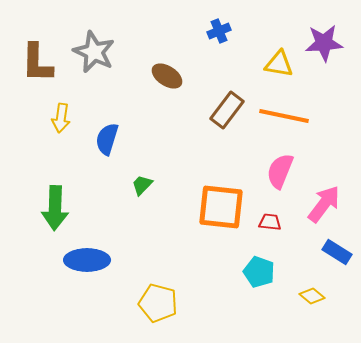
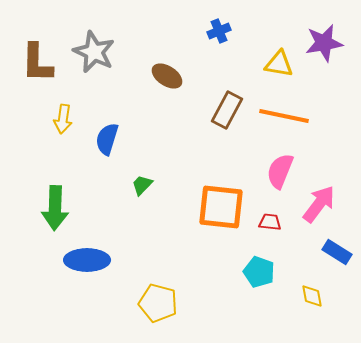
purple star: rotated 6 degrees counterclockwise
brown rectangle: rotated 9 degrees counterclockwise
yellow arrow: moved 2 px right, 1 px down
pink arrow: moved 5 px left
yellow diamond: rotated 40 degrees clockwise
